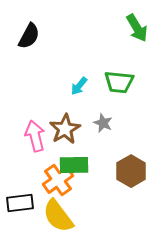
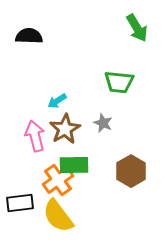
black semicircle: rotated 116 degrees counterclockwise
cyan arrow: moved 22 px left, 15 px down; rotated 18 degrees clockwise
